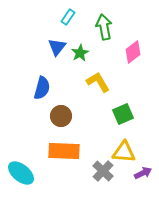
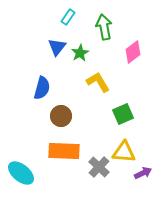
gray cross: moved 4 px left, 4 px up
